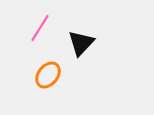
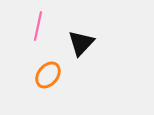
pink line: moved 2 px left, 2 px up; rotated 20 degrees counterclockwise
